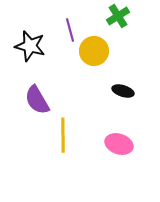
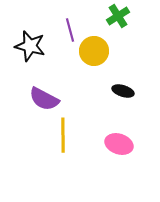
purple semicircle: moved 7 px right, 1 px up; rotated 32 degrees counterclockwise
